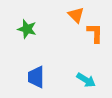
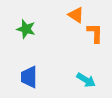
orange triangle: rotated 12 degrees counterclockwise
green star: moved 1 px left
blue trapezoid: moved 7 px left
